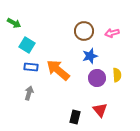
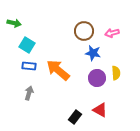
green arrow: rotated 16 degrees counterclockwise
blue star: moved 3 px right, 3 px up; rotated 28 degrees clockwise
blue rectangle: moved 2 px left, 1 px up
yellow semicircle: moved 1 px left, 2 px up
red triangle: rotated 21 degrees counterclockwise
black rectangle: rotated 24 degrees clockwise
